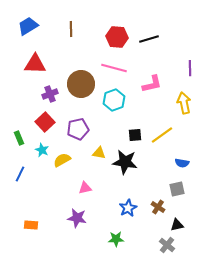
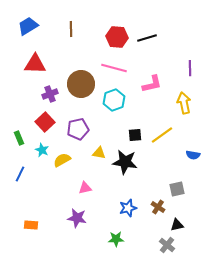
black line: moved 2 px left, 1 px up
blue semicircle: moved 11 px right, 8 px up
blue star: rotated 12 degrees clockwise
